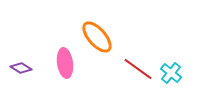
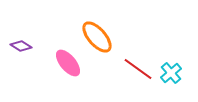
pink ellipse: moved 3 px right; rotated 32 degrees counterclockwise
purple diamond: moved 22 px up
cyan cross: rotated 10 degrees clockwise
